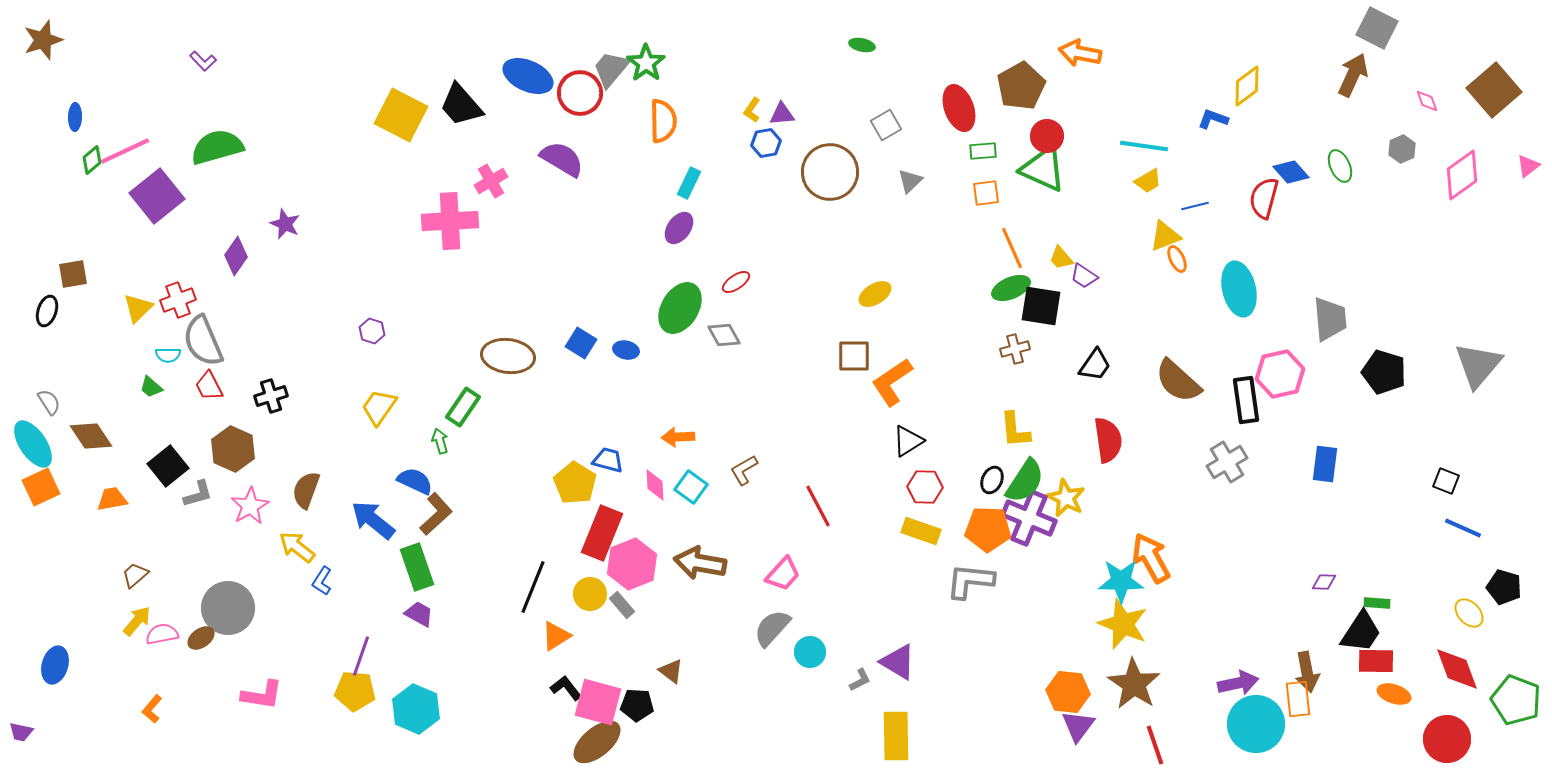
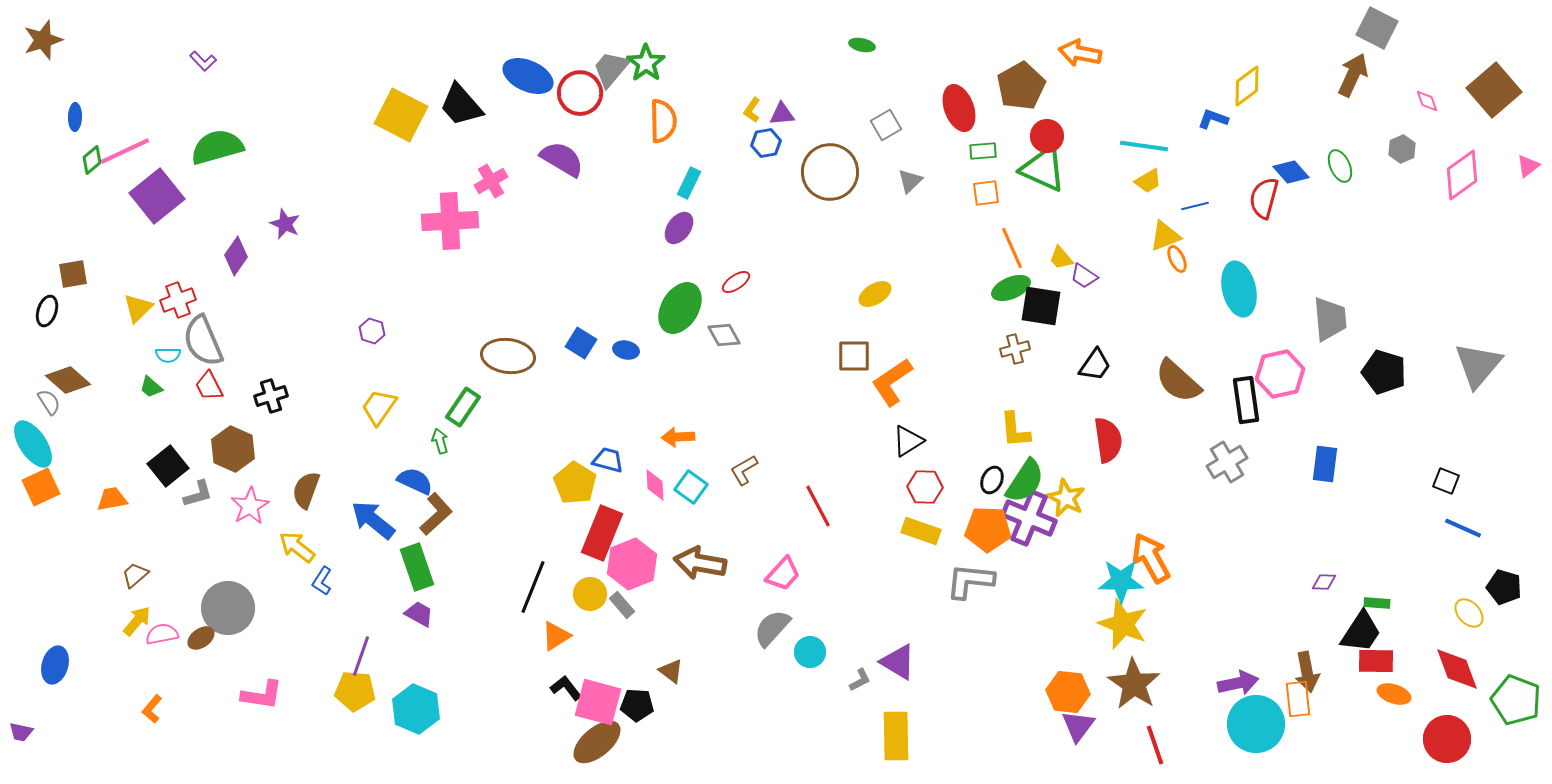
brown diamond at (91, 436): moved 23 px left, 56 px up; rotated 15 degrees counterclockwise
